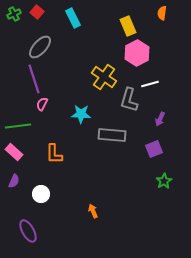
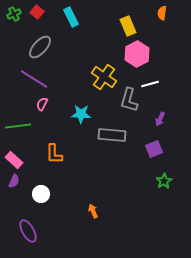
cyan rectangle: moved 2 px left, 1 px up
pink hexagon: moved 1 px down
purple line: rotated 40 degrees counterclockwise
pink rectangle: moved 8 px down
